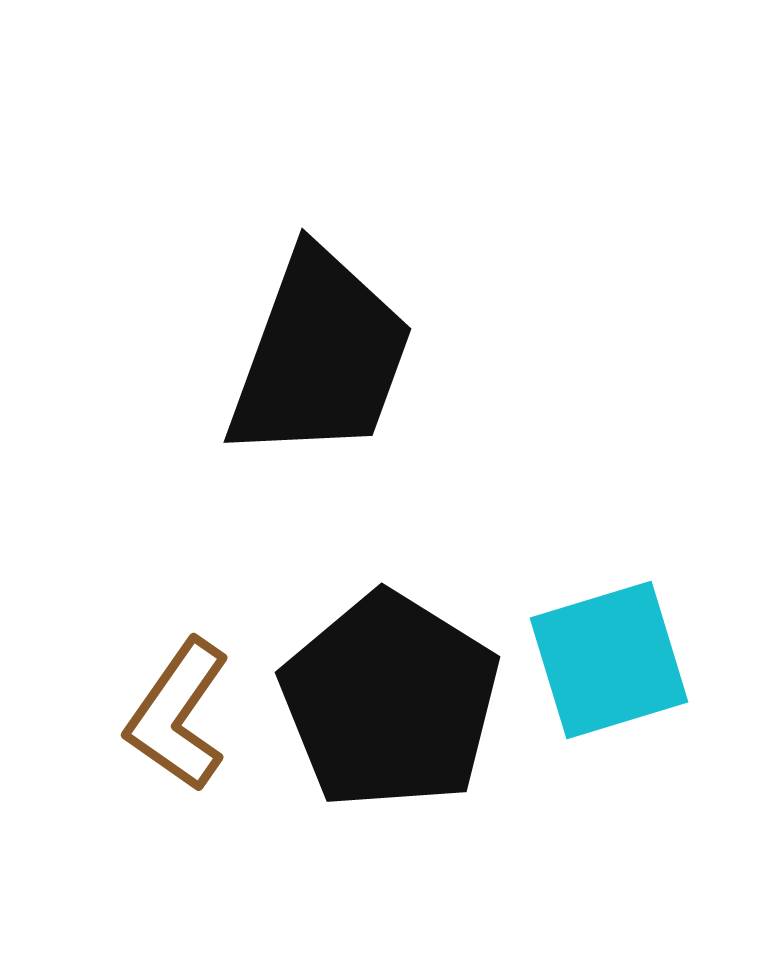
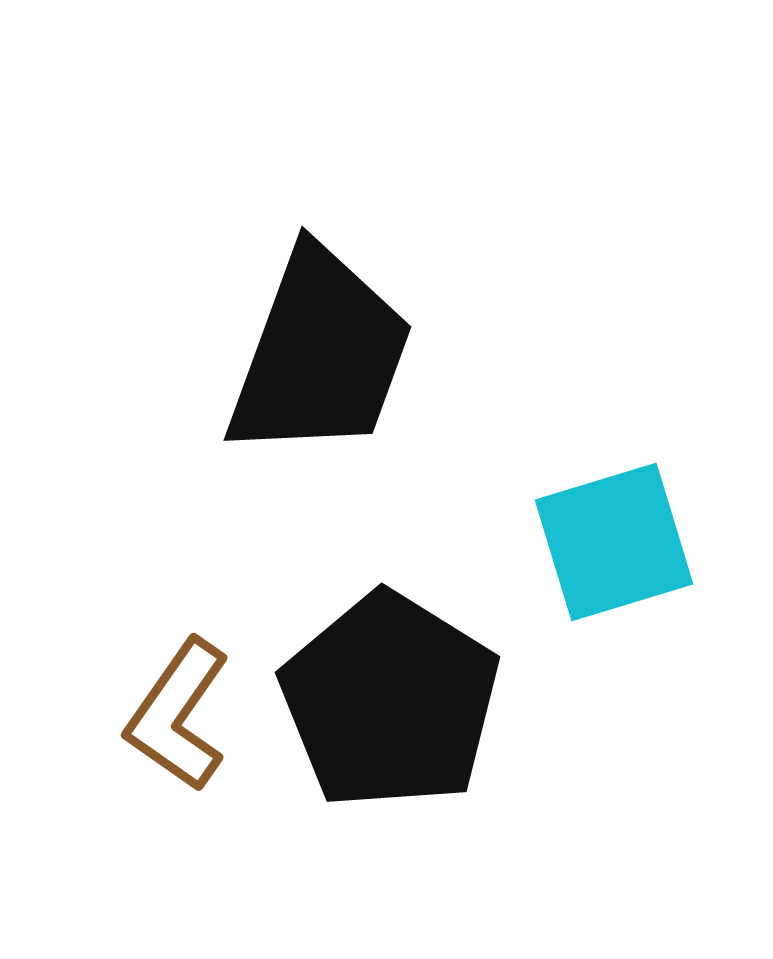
black trapezoid: moved 2 px up
cyan square: moved 5 px right, 118 px up
